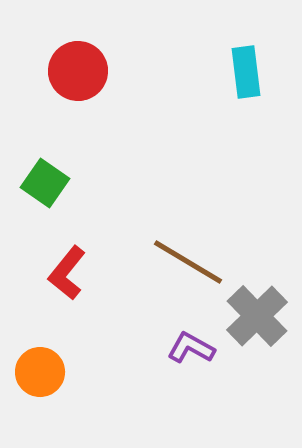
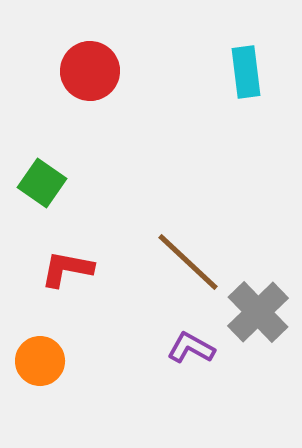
red circle: moved 12 px right
green square: moved 3 px left
brown line: rotated 12 degrees clockwise
red L-shape: moved 4 px up; rotated 62 degrees clockwise
gray cross: moved 1 px right, 4 px up
orange circle: moved 11 px up
